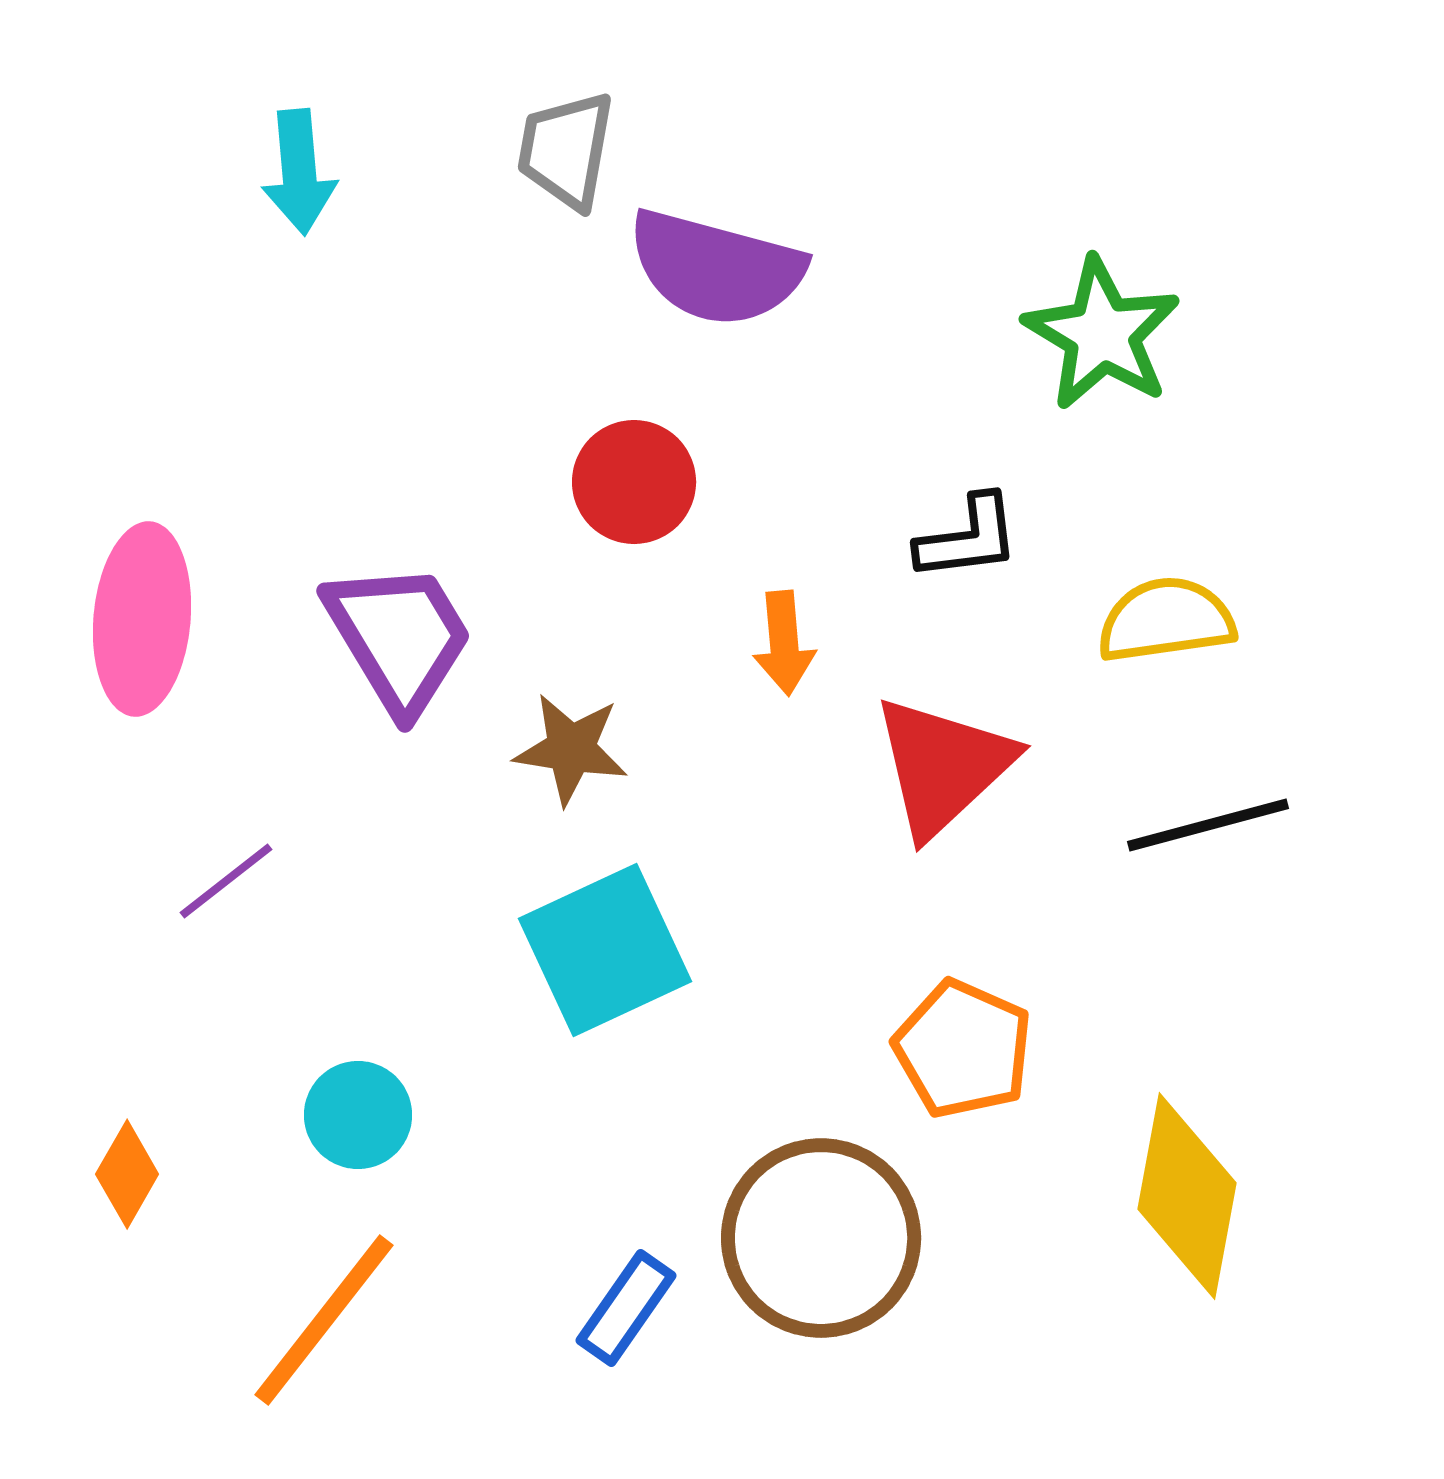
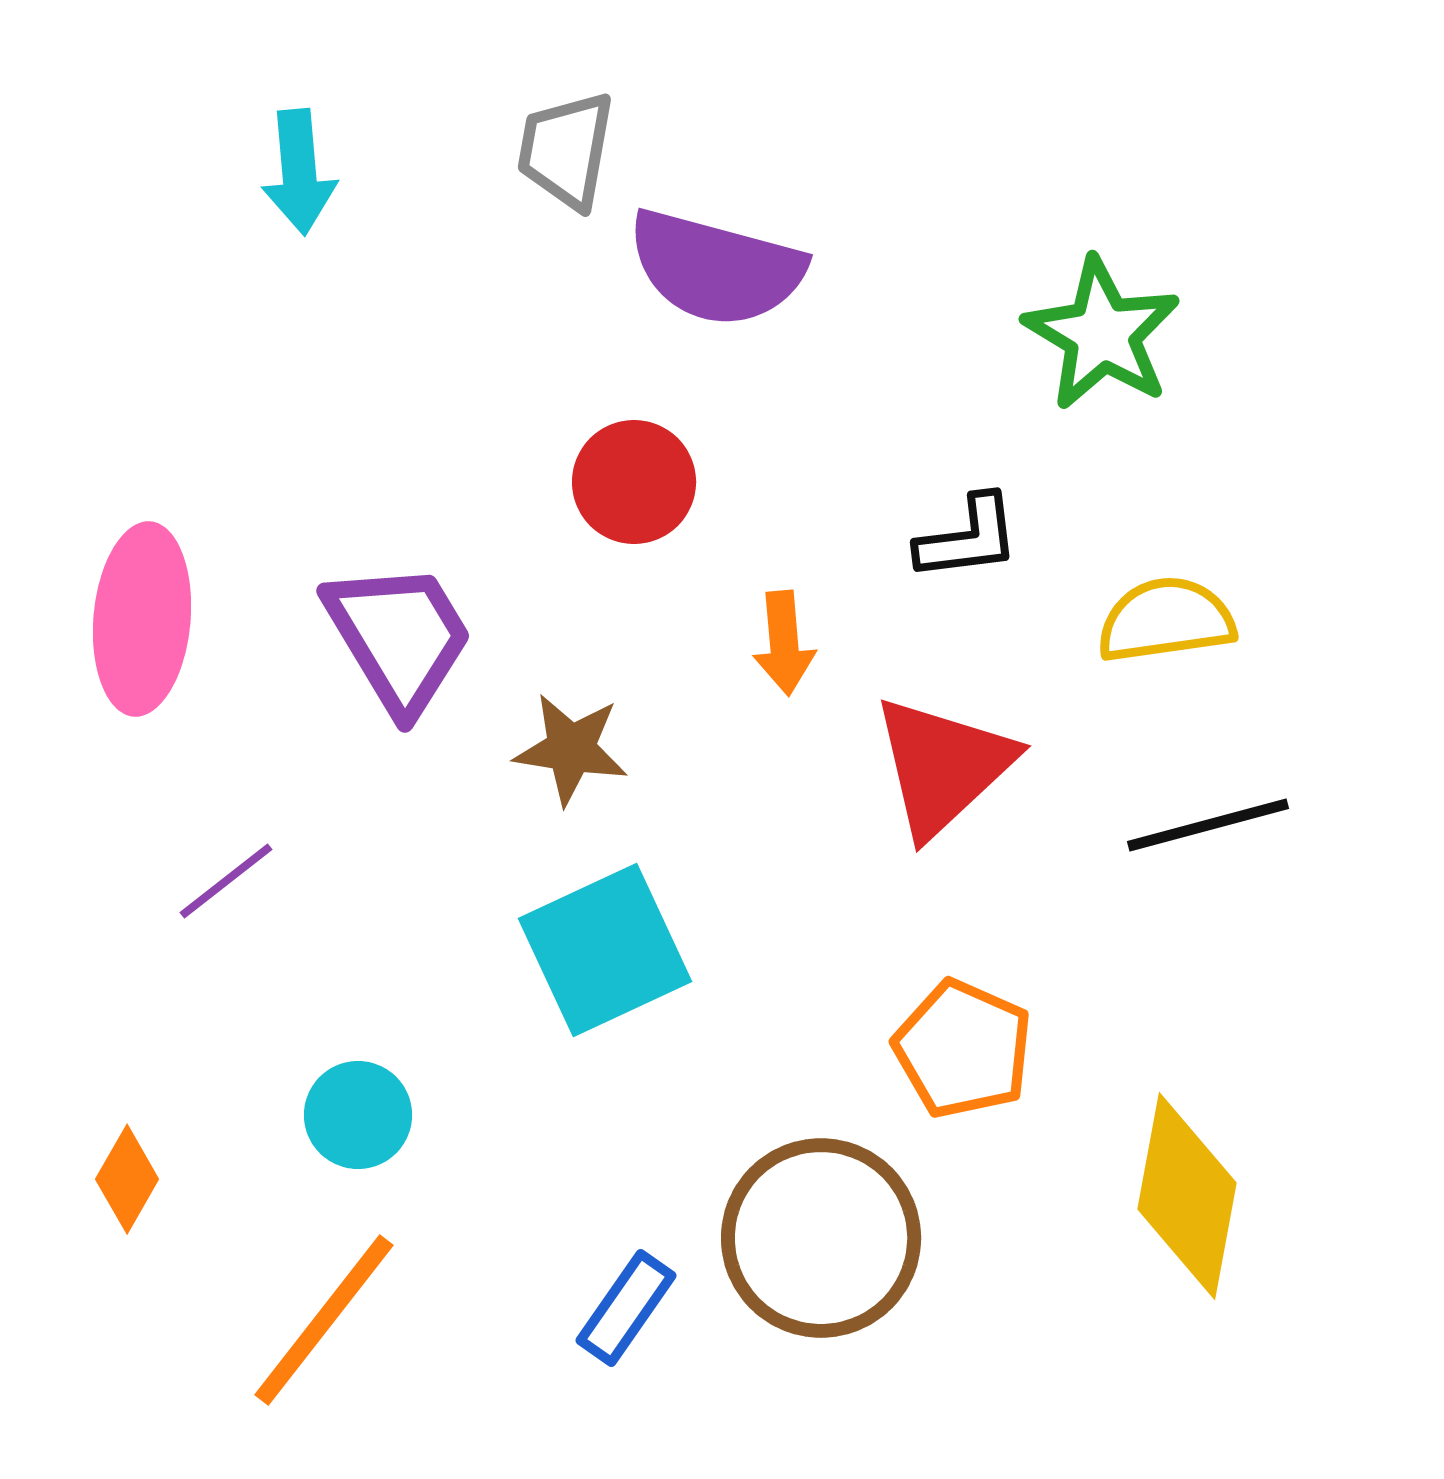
orange diamond: moved 5 px down
